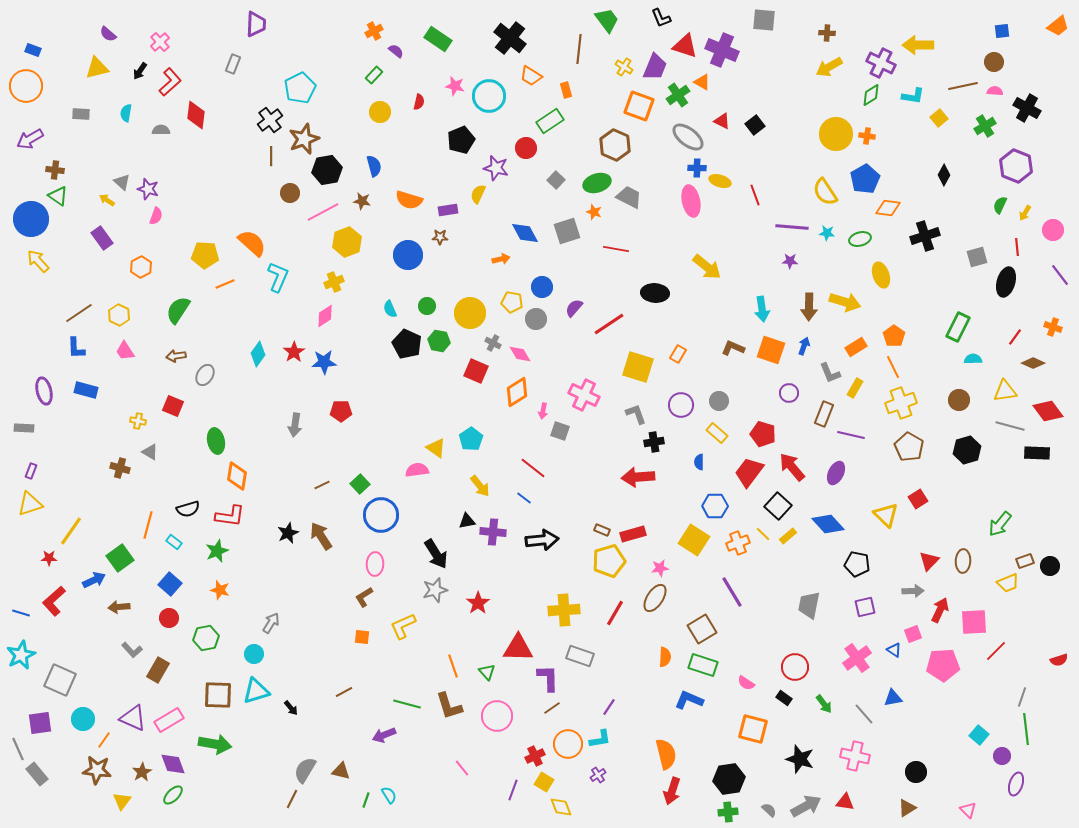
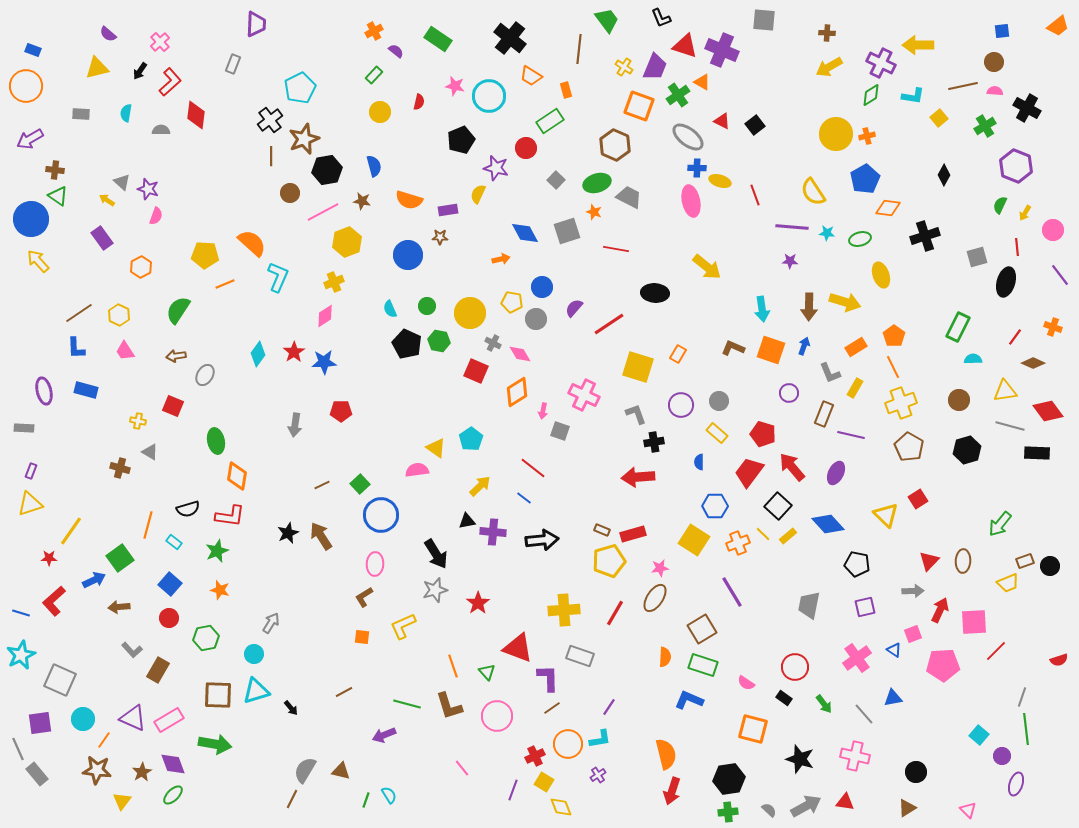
orange cross at (867, 136): rotated 21 degrees counterclockwise
yellow semicircle at (825, 192): moved 12 px left
yellow arrow at (480, 486): rotated 95 degrees counterclockwise
red triangle at (518, 648): rotated 20 degrees clockwise
